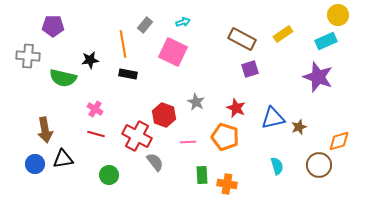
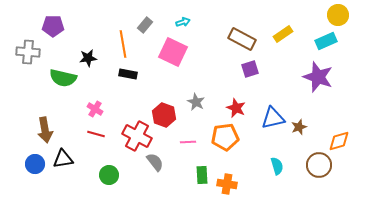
gray cross: moved 4 px up
black star: moved 2 px left, 2 px up
orange pentagon: rotated 24 degrees counterclockwise
